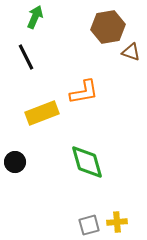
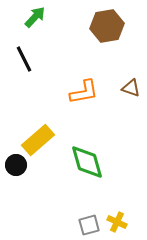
green arrow: rotated 20 degrees clockwise
brown hexagon: moved 1 px left, 1 px up
brown triangle: moved 36 px down
black line: moved 2 px left, 2 px down
yellow rectangle: moved 4 px left, 27 px down; rotated 20 degrees counterclockwise
black circle: moved 1 px right, 3 px down
yellow cross: rotated 30 degrees clockwise
